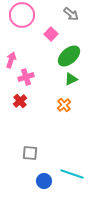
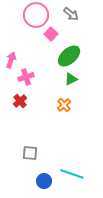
pink circle: moved 14 px right
